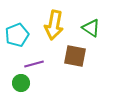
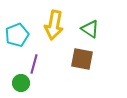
green triangle: moved 1 px left, 1 px down
brown square: moved 7 px right, 3 px down
purple line: rotated 60 degrees counterclockwise
